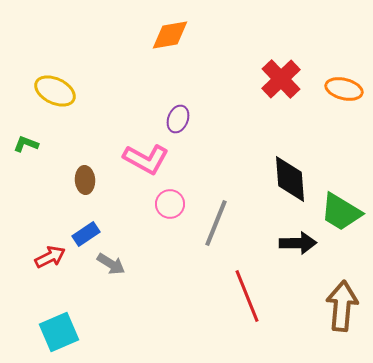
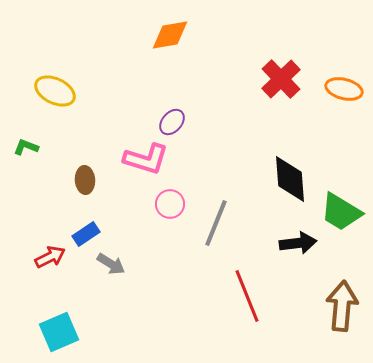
purple ellipse: moved 6 px left, 3 px down; rotated 20 degrees clockwise
green L-shape: moved 3 px down
pink L-shape: rotated 12 degrees counterclockwise
black arrow: rotated 6 degrees counterclockwise
